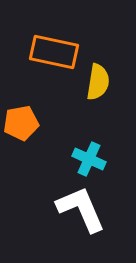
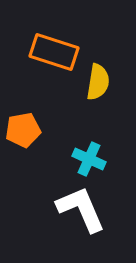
orange rectangle: rotated 6 degrees clockwise
orange pentagon: moved 2 px right, 7 px down
